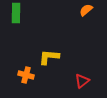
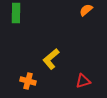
yellow L-shape: moved 2 px right, 2 px down; rotated 45 degrees counterclockwise
orange cross: moved 2 px right, 6 px down
red triangle: moved 1 px right; rotated 21 degrees clockwise
